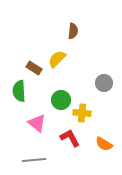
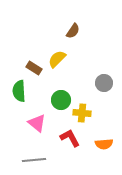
brown semicircle: rotated 28 degrees clockwise
orange semicircle: rotated 36 degrees counterclockwise
